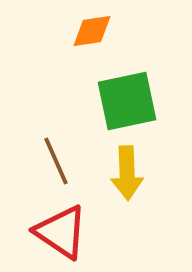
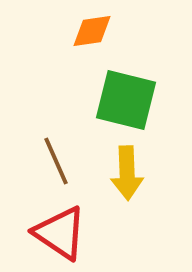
green square: moved 1 px left, 1 px up; rotated 26 degrees clockwise
red triangle: moved 1 px left, 1 px down
